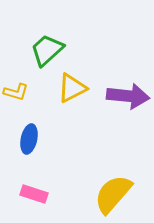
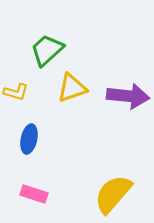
yellow triangle: rotated 8 degrees clockwise
